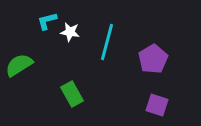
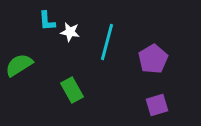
cyan L-shape: rotated 80 degrees counterclockwise
green rectangle: moved 4 px up
purple square: rotated 35 degrees counterclockwise
